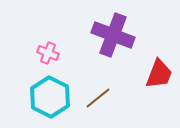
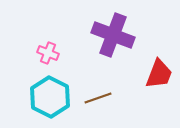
brown line: rotated 20 degrees clockwise
